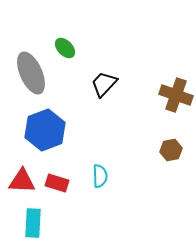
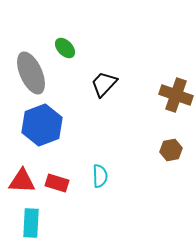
blue hexagon: moved 3 px left, 5 px up
cyan rectangle: moved 2 px left
